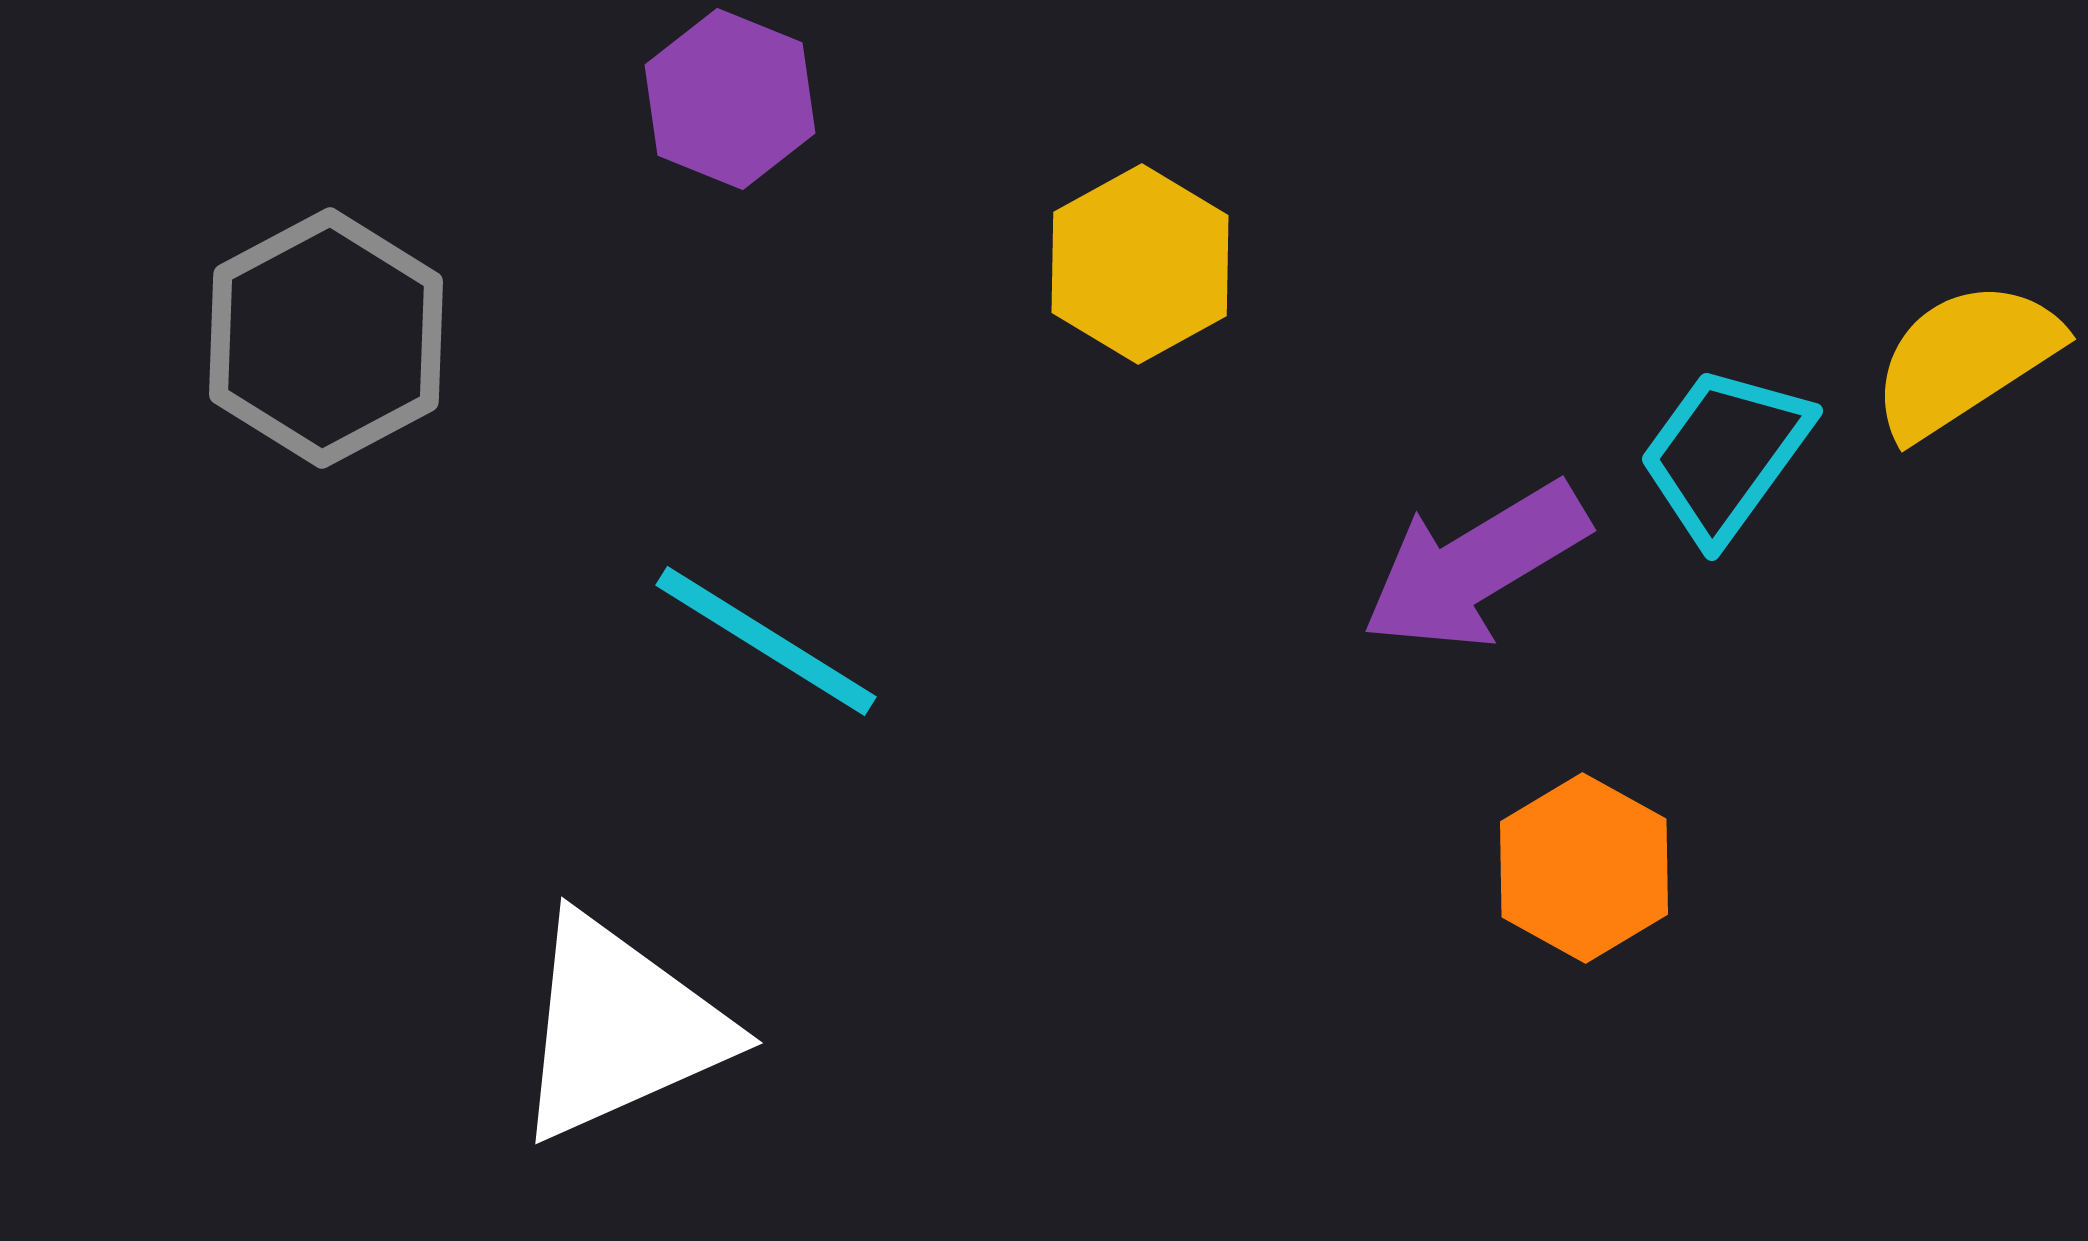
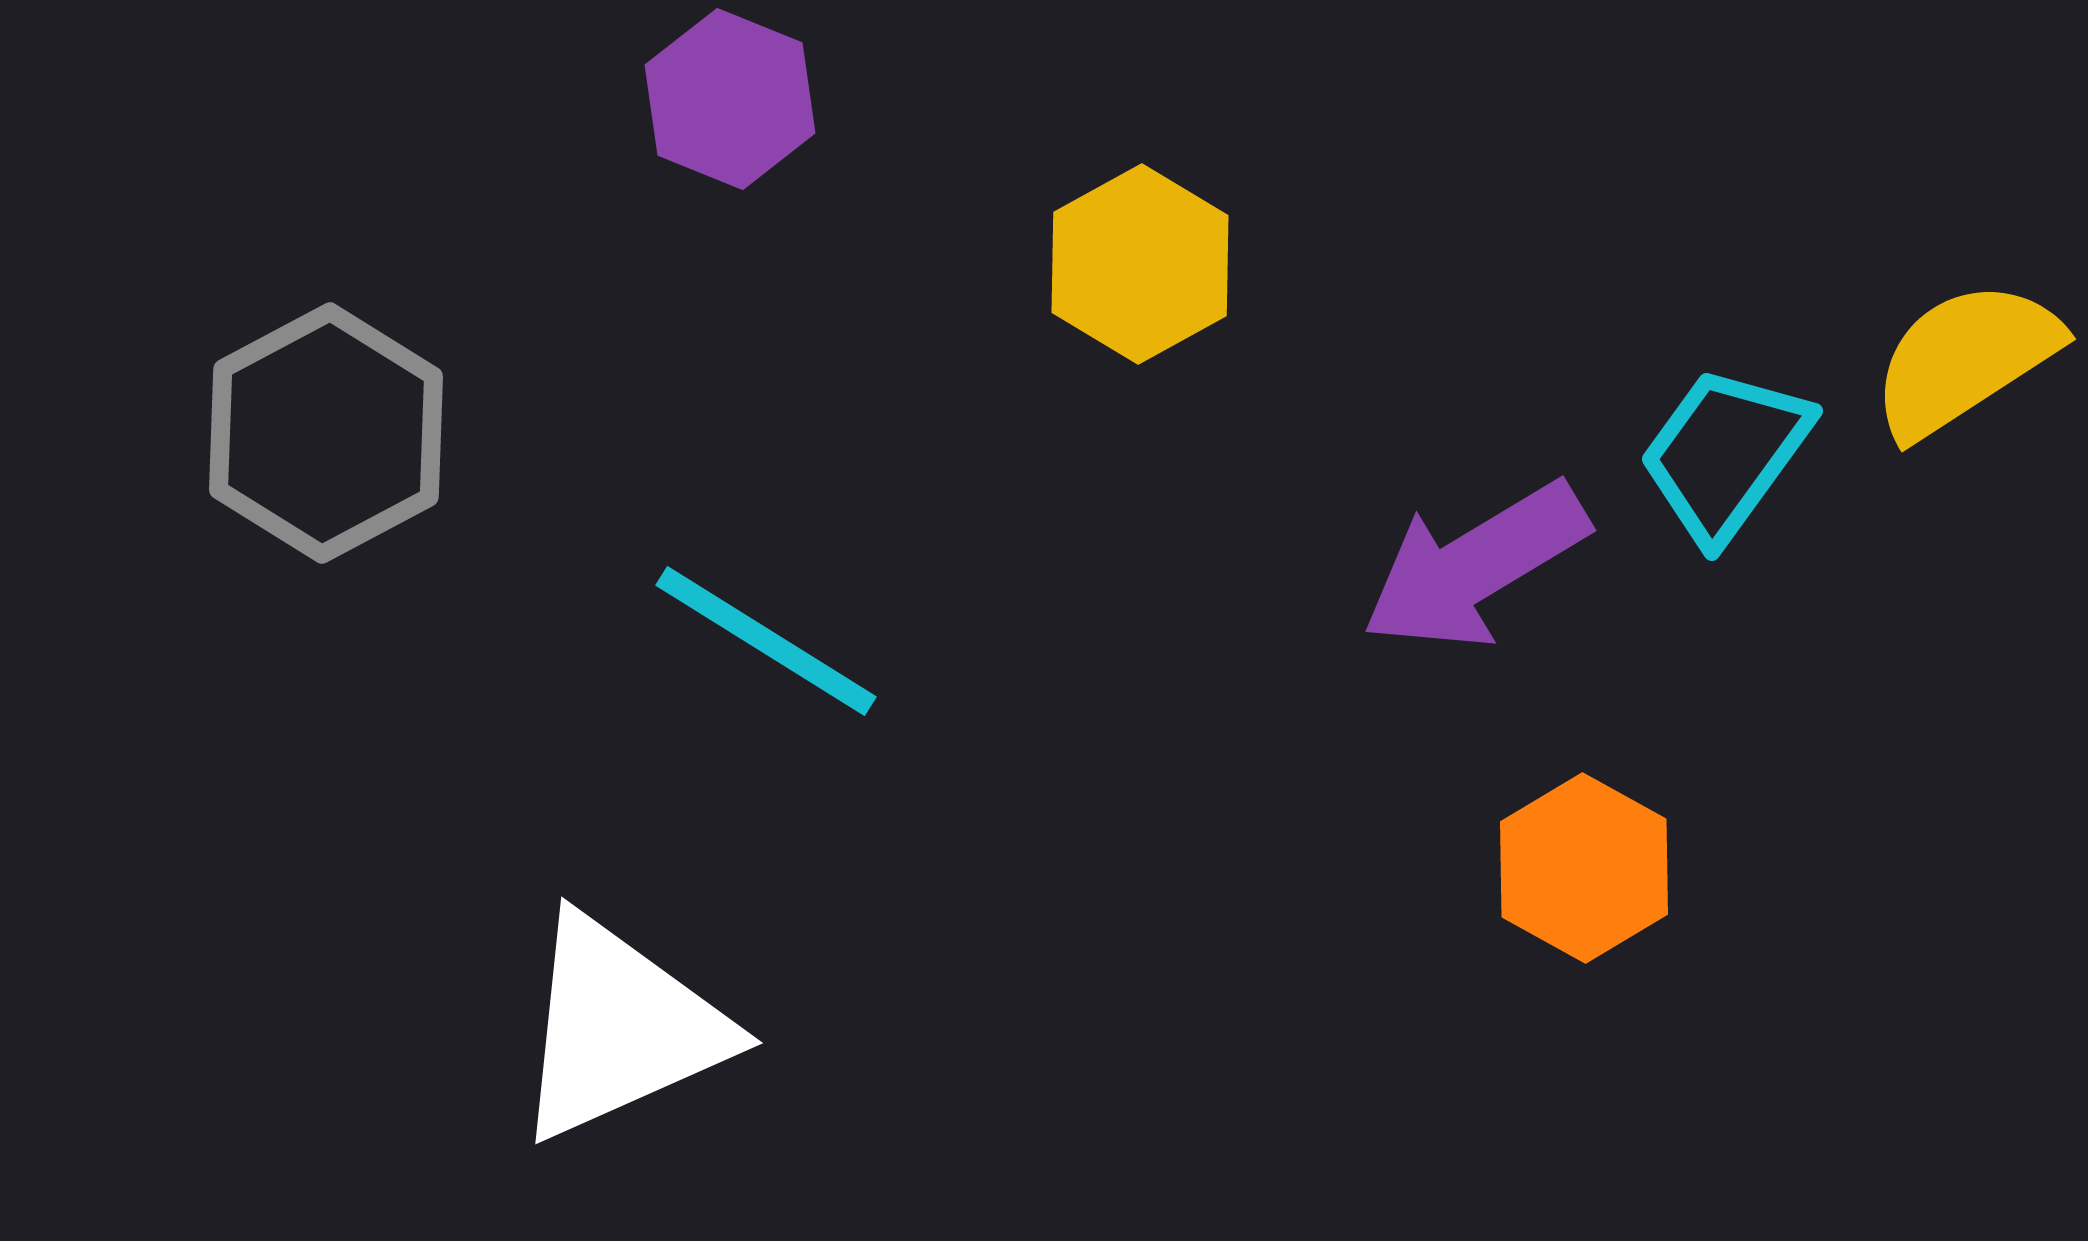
gray hexagon: moved 95 px down
